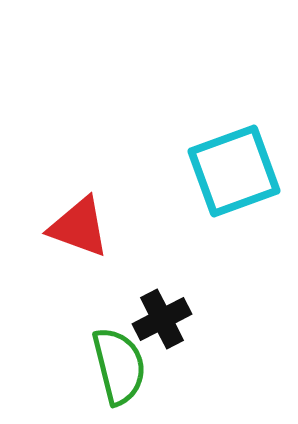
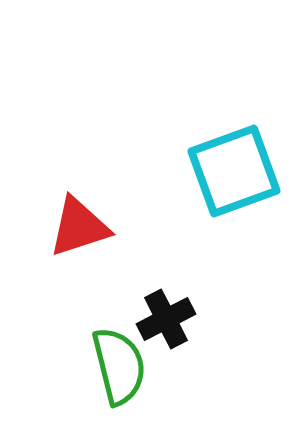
red triangle: rotated 38 degrees counterclockwise
black cross: moved 4 px right
